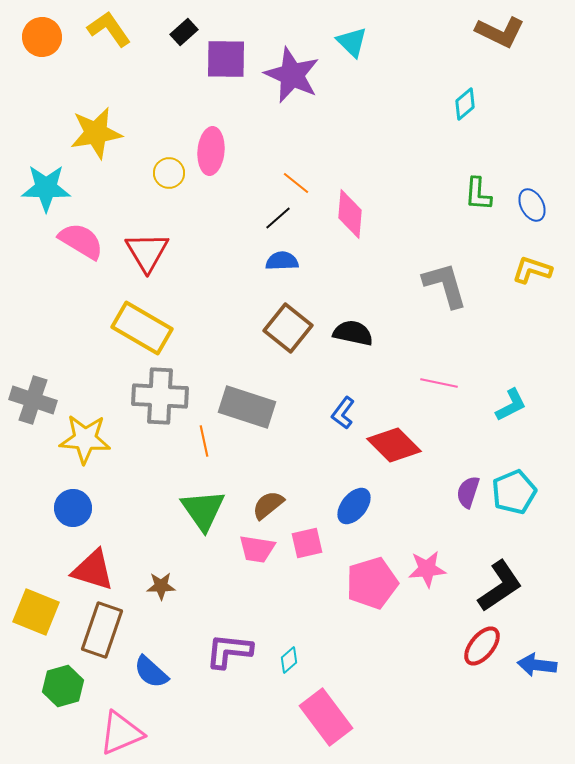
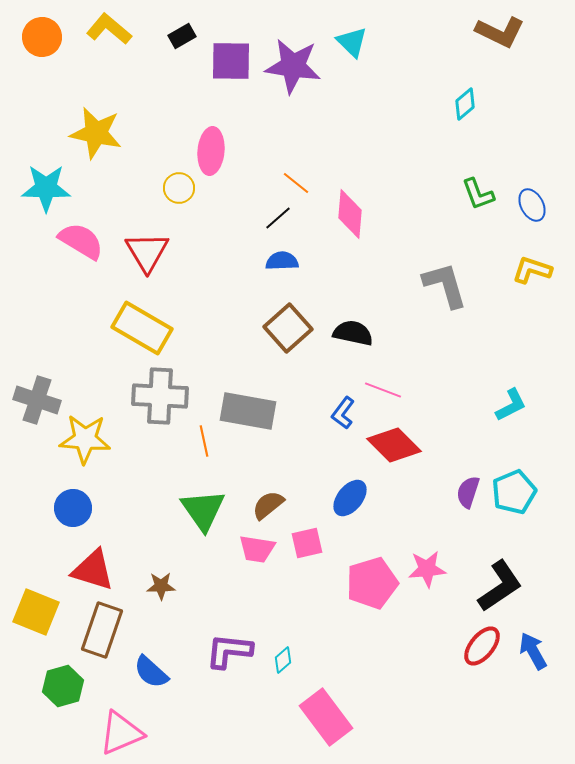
yellow L-shape at (109, 29): rotated 15 degrees counterclockwise
black rectangle at (184, 32): moved 2 px left, 4 px down; rotated 12 degrees clockwise
purple square at (226, 59): moved 5 px right, 2 px down
purple star at (292, 75): moved 1 px right, 9 px up; rotated 16 degrees counterclockwise
yellow star at (96, 133): rotated 22 degrees clockwise
yellow circle at (169, 173): moved 10 px right, 15 px down
green L-shape at (478, 194): rotated 24 degrees counterclockwise
brown square at (288, 328): rotated 9 degrees clockwise
pink line at (439, 383): moved 56 px left, 7 px down; rotated 9 degrees clockwise
gray cross at (33, 400): moved 4 px right
gray rectangle at (247, 407): moved 1 px right, 4 px down; rotated 8 degrees counterclockwise
blue ellipse at (354, 506): moved 4 px left, 8 px up
cyan diamond at (289, 660): moved 6 px left
blue arrow at (537, 665): moved 4 px left, 14 px up; rotated 54 degrees clockwise
